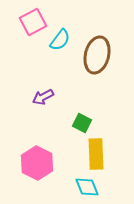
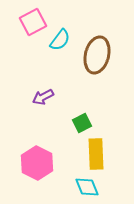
green square: rotated 36 degrees clockwise
